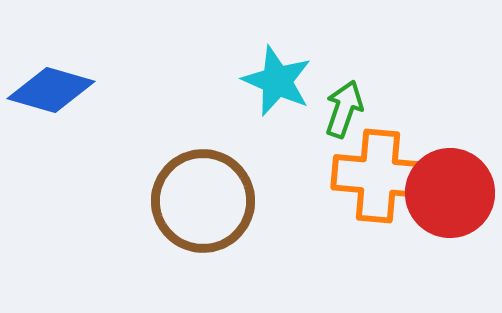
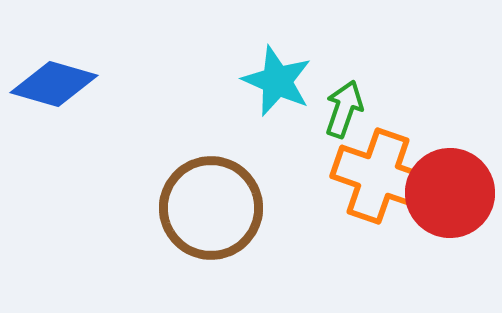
blue diamond: moved 3 px right, 6 px up
orange cross: rotated 14 degrees clockwise
brown circle: moved 8 px right, 7 px down
